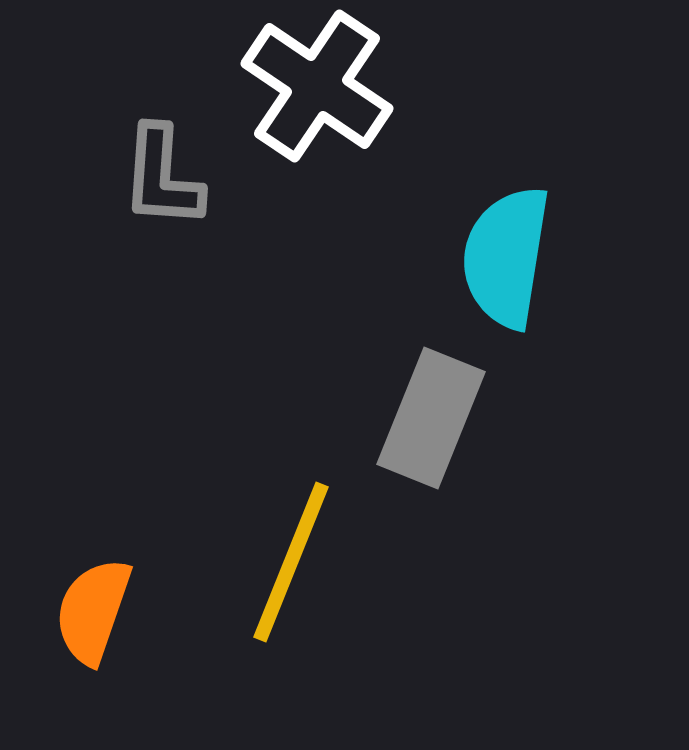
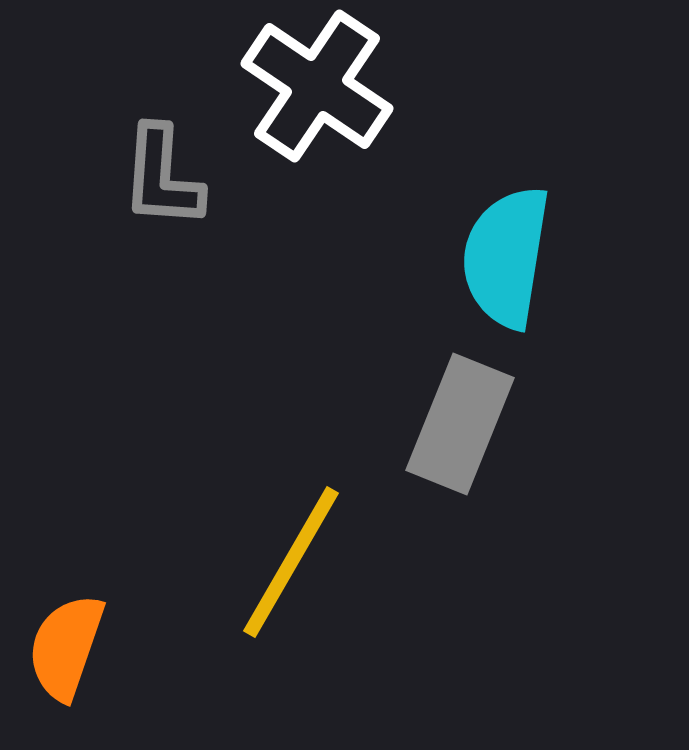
gray rectangle: moved 29 px right, 6 px down
yellow line: rotated 8 degrees clockwise
orange semicircle: moved 27 px left, 36 px down
